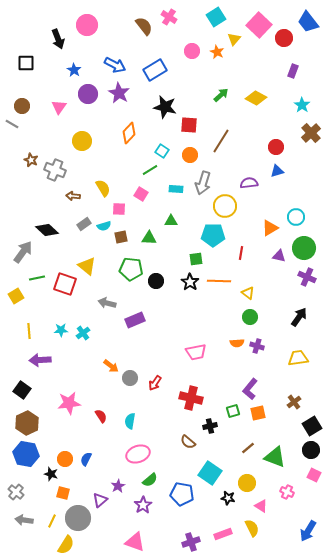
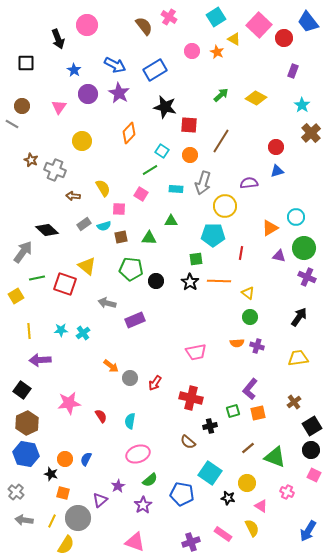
yellow triangle at (234, 39): rotated 40 degrees counterclockwise
pink rectangle at (223, 534): rotated 54 degrees clockwise
